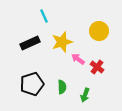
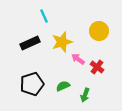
green semicircle: moved 1 px right, 1 px up; rotated 112 degrees counterclockwise
